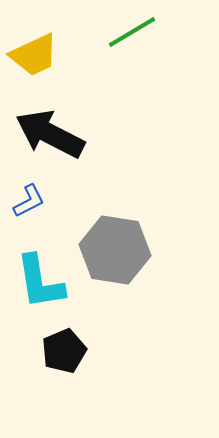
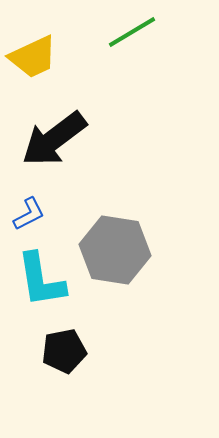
yellow trapezoid: moved 1 px left, 2 px down
black arrow: moved 4 px right, 5 px down; rotated 64 degrees counterclockwise
blue L-shape: moved 13 px down
cyan L-shape: moved 1 px right, 2 px up
black pentagon: rotated 12 degrees clockwise
